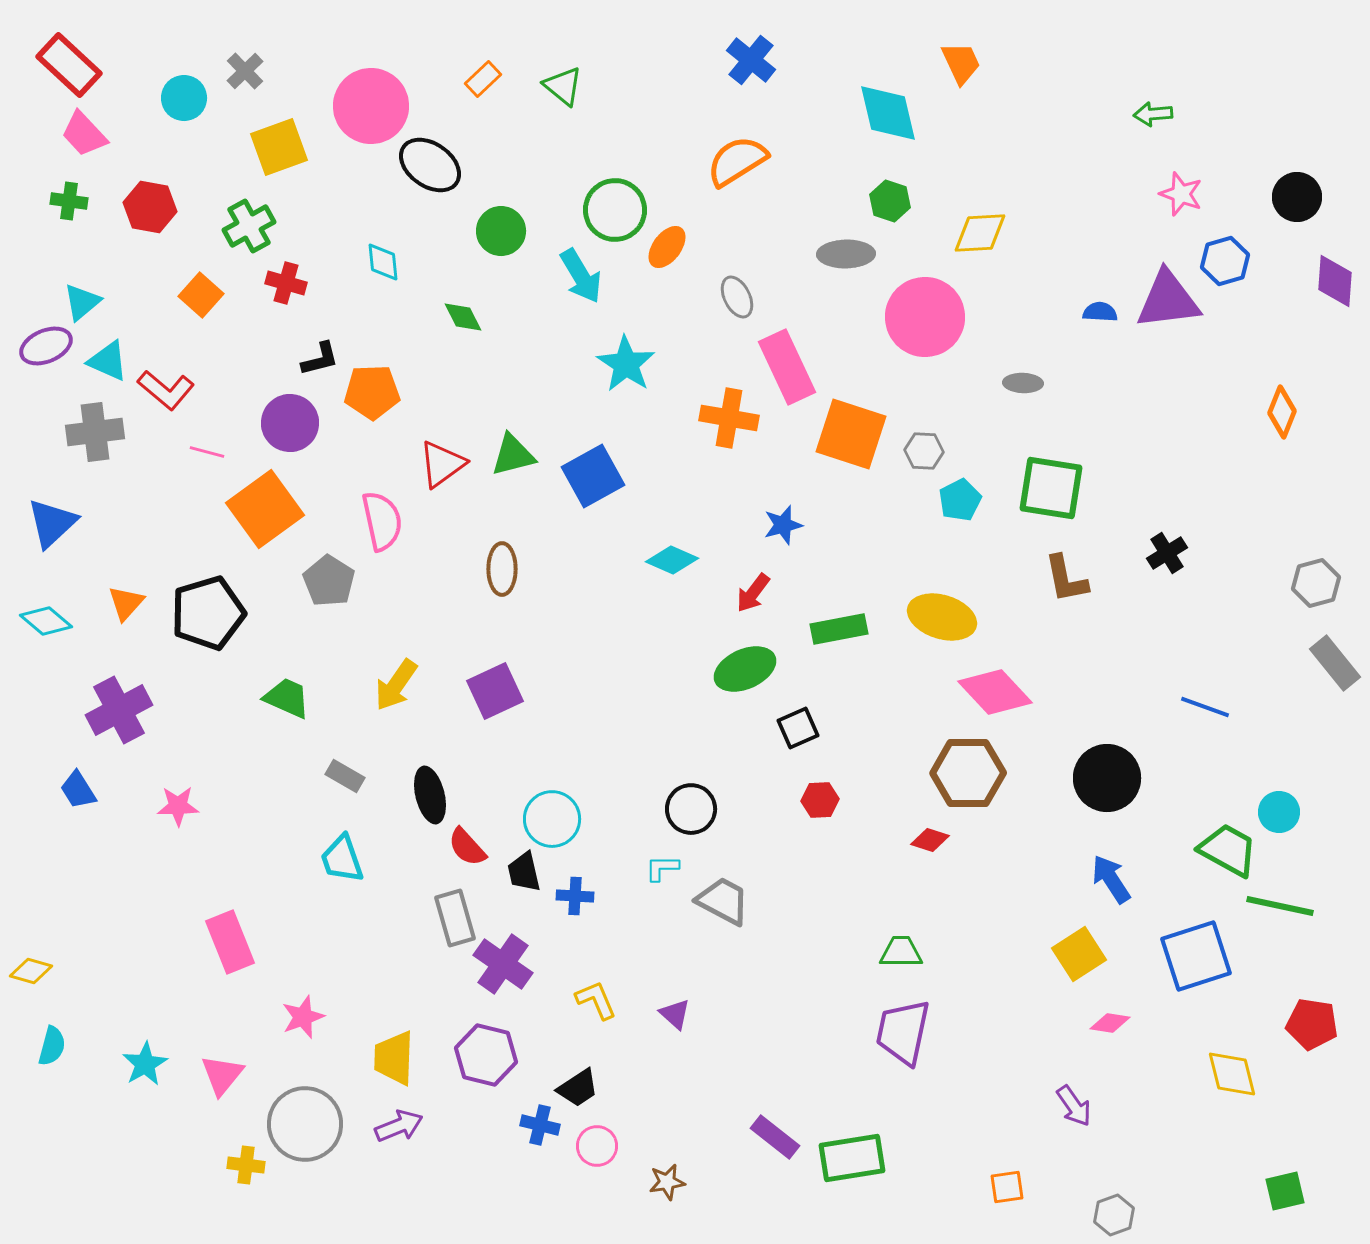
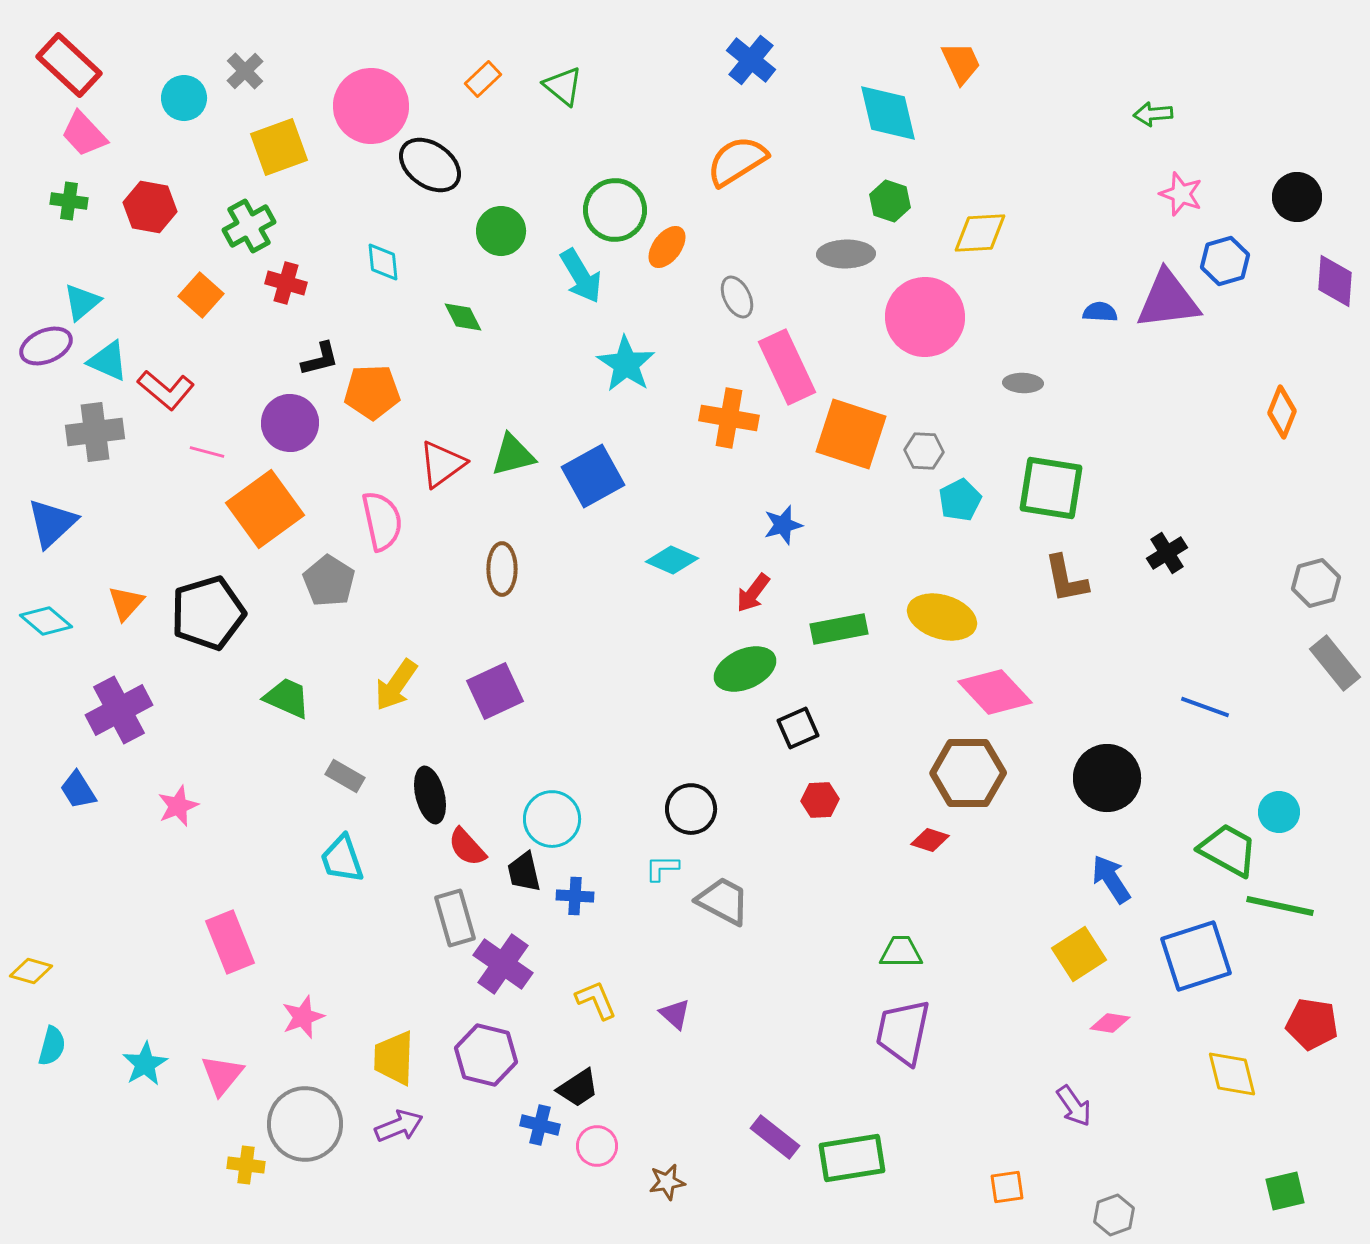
pink star at (178, 806): rotated 21 degrees counterclockwise
